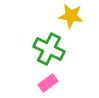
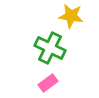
green cross: moved 1 px right, 1 px up
